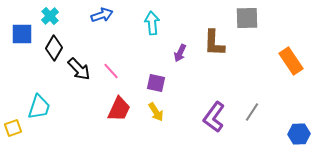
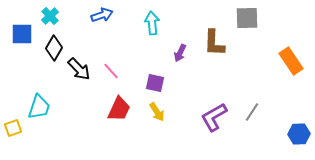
purple square: moved 1 px left
yellow arrow: moved 1 px right
purple L-shape: rotated 24 degrees clockwise
